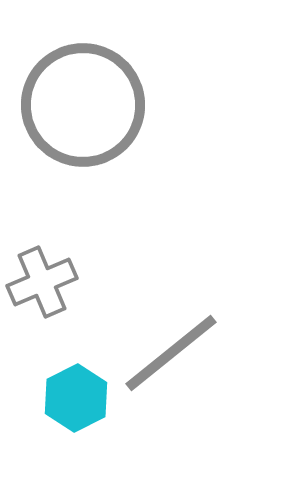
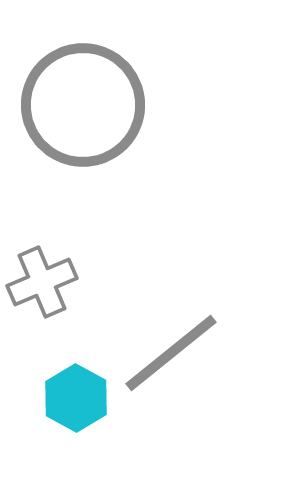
cyan hexagon: rotated 4 degrees counterclockwise
